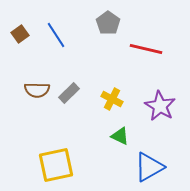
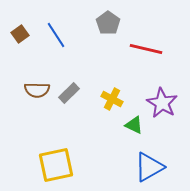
purple star: moved 2 px right, 3 px up
green triangle: moved 14 px right, 11 px up
